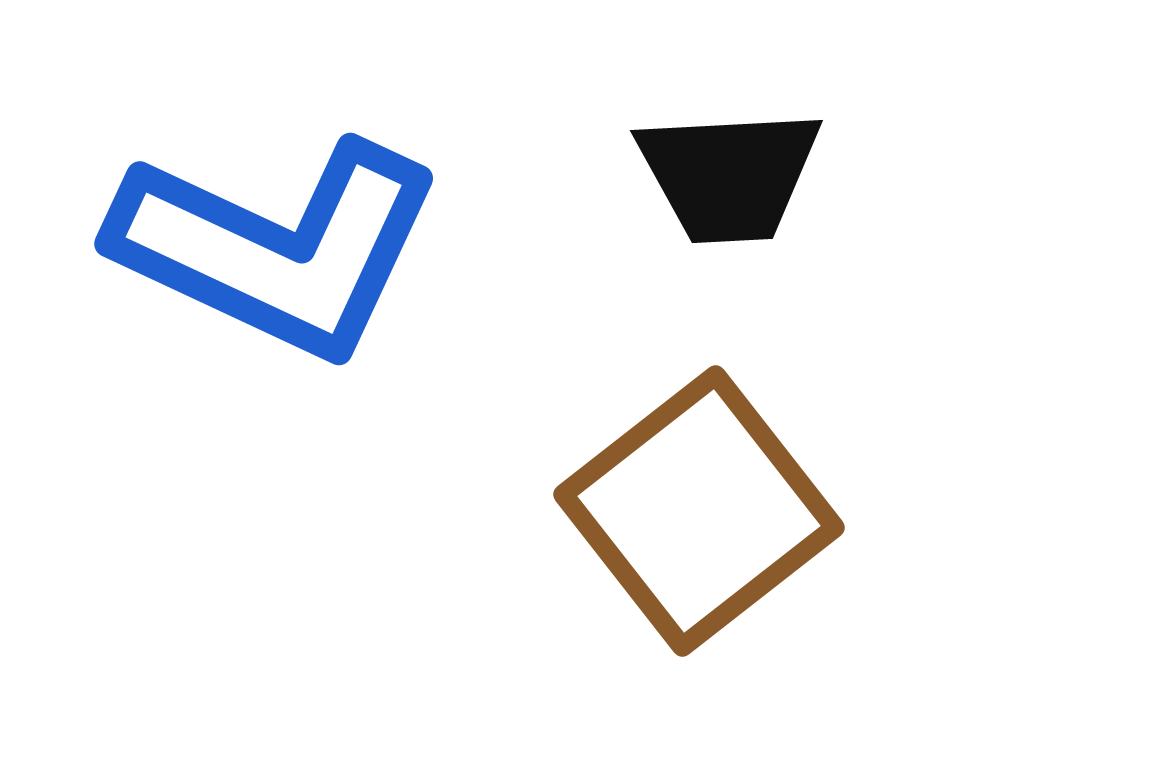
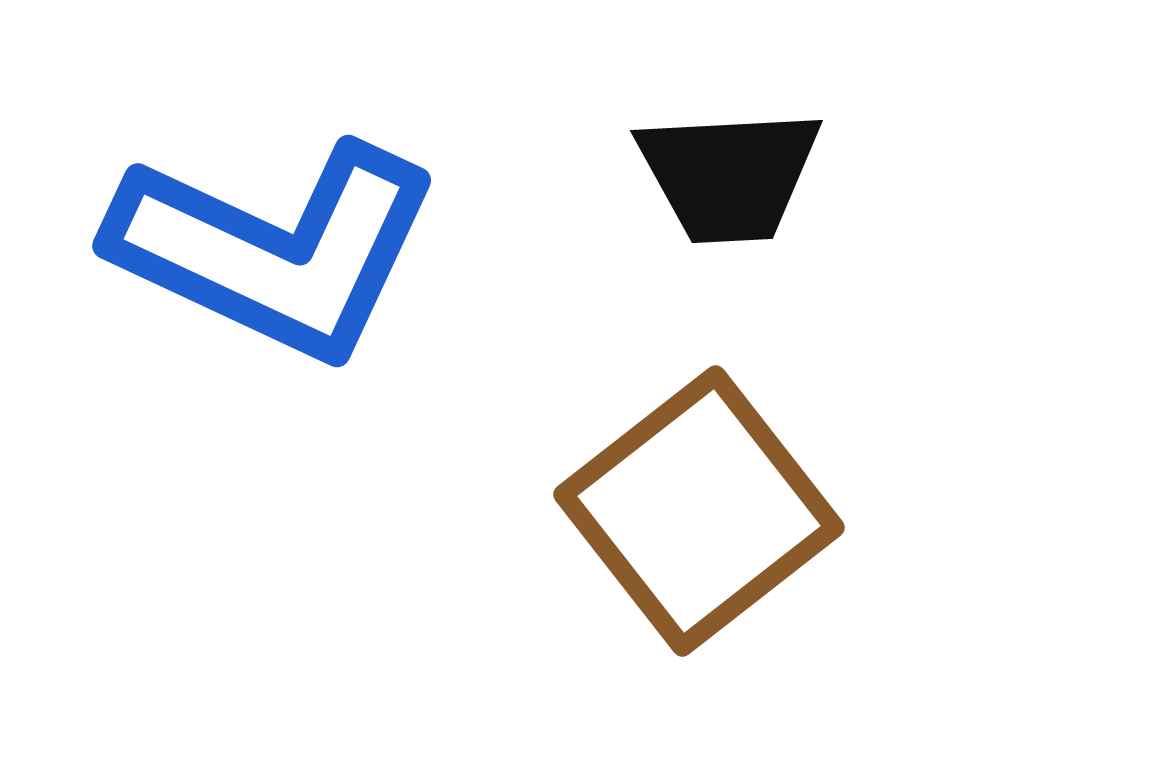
blue L-shape: moved 2 px left, 2 px down
